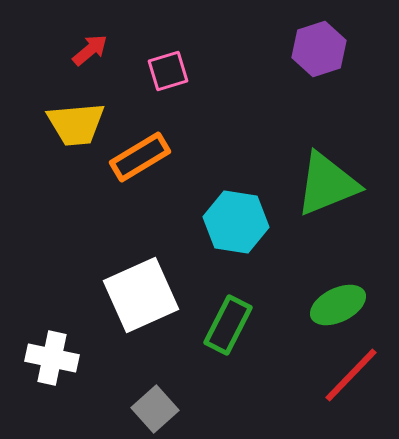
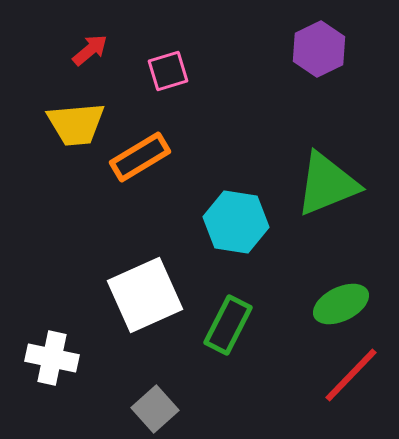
purple hexagon: rotated 8 degrees counterclockwise
white square: moved 4 px right
green ellipse: moved 3 px right, 1 px up
